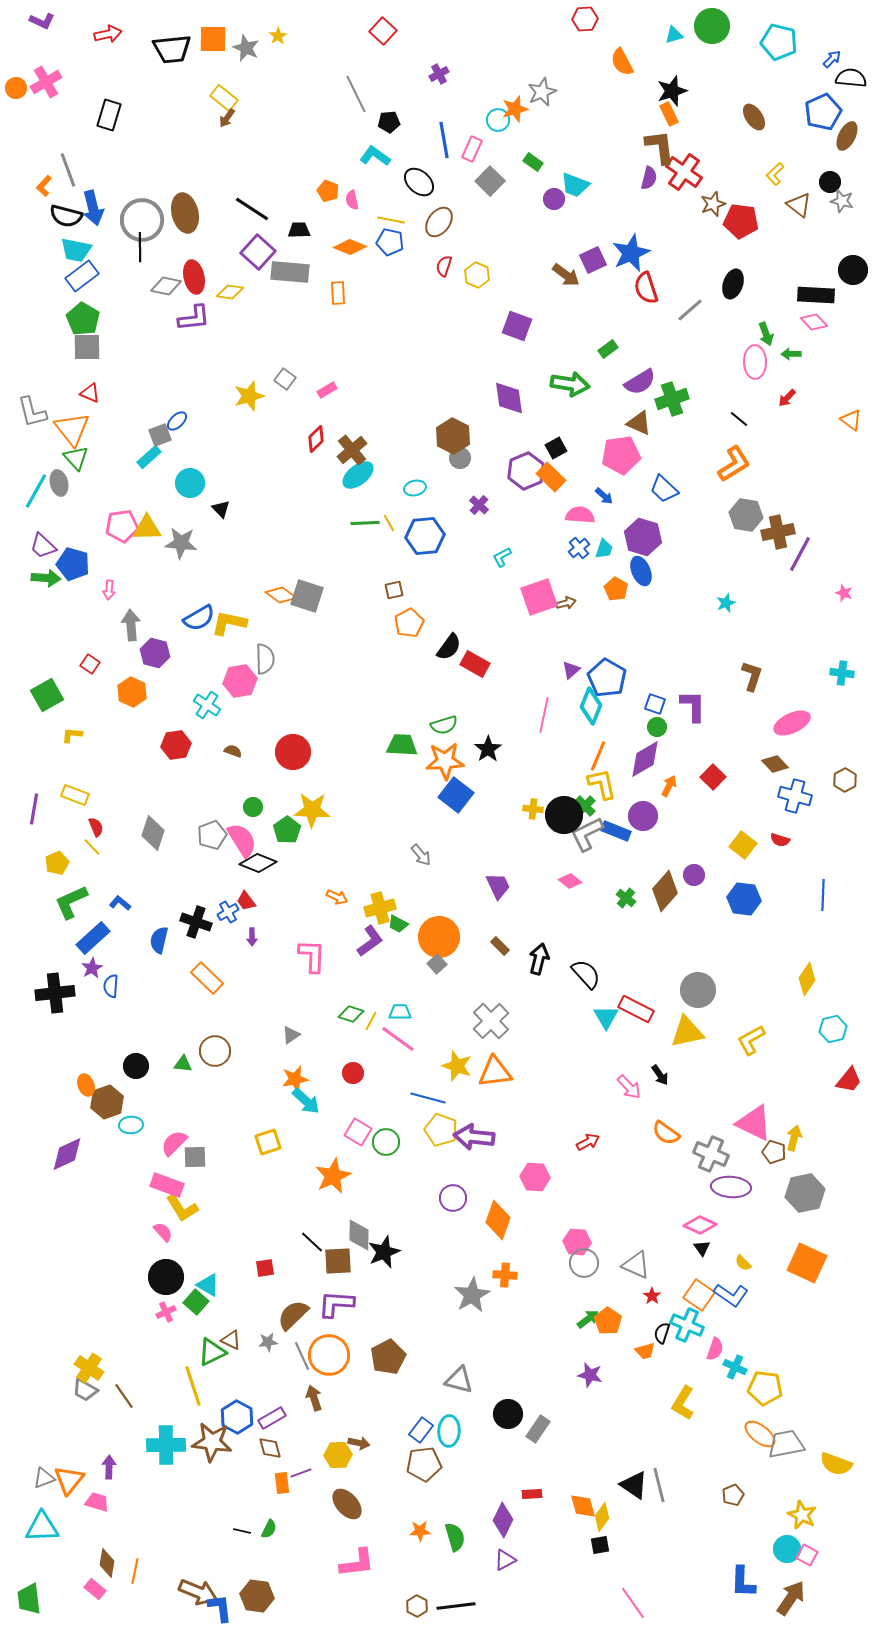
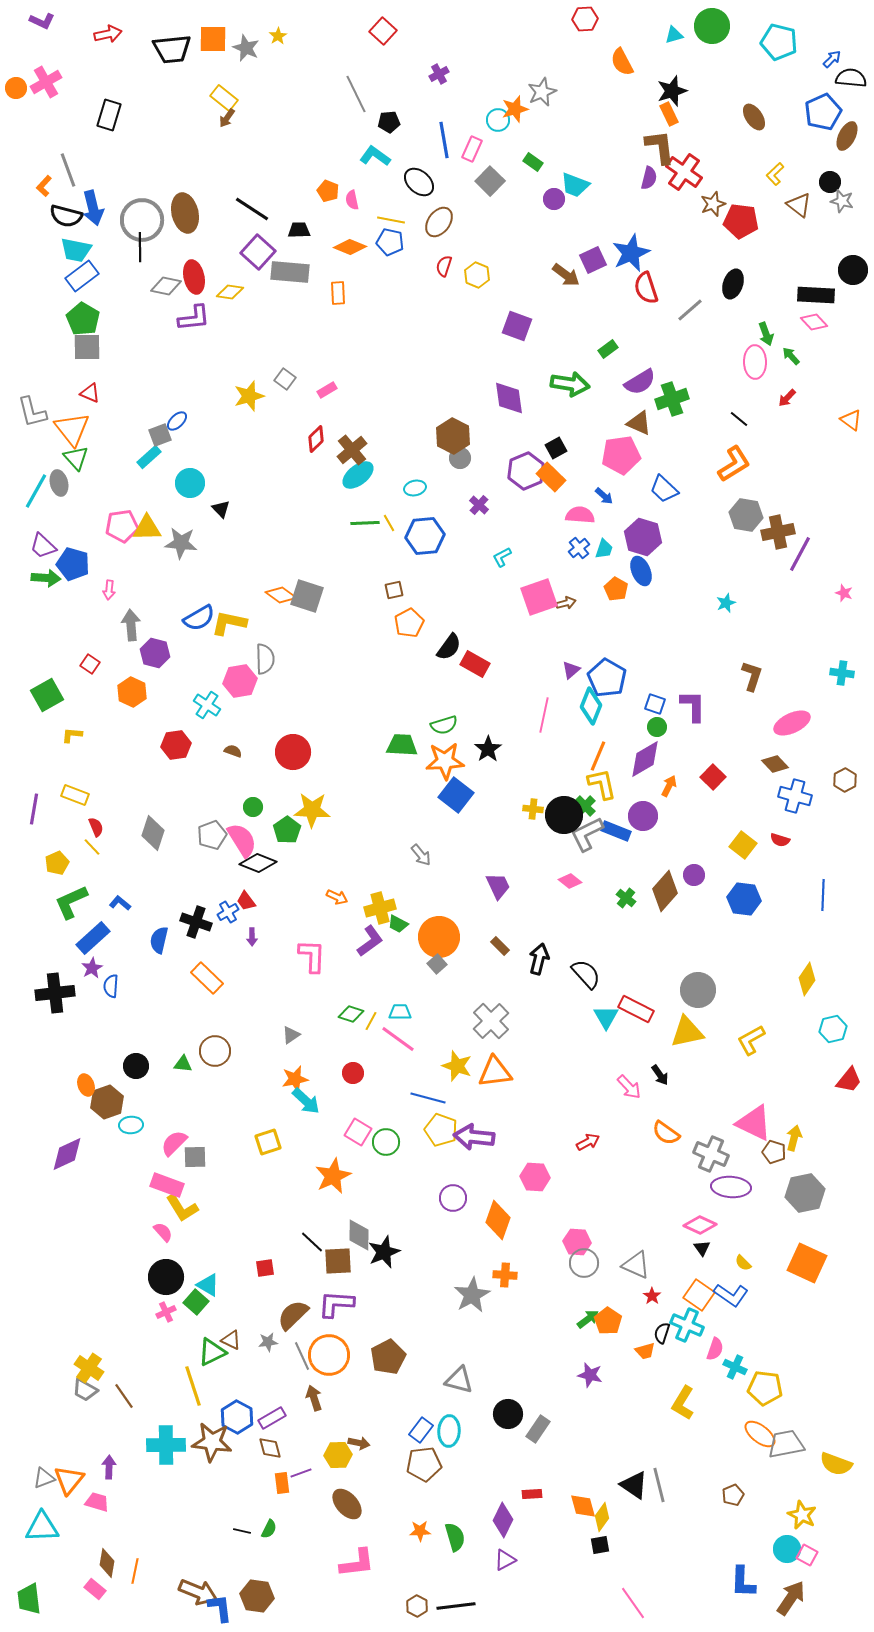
green arrow at (791, 354): moved 2 px down; rotated 48 degrees clockwise
